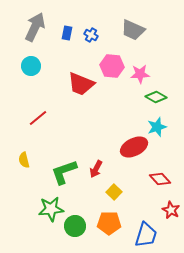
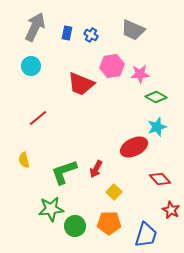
pink hexagon: rotated 15 degrees counterclockwise
